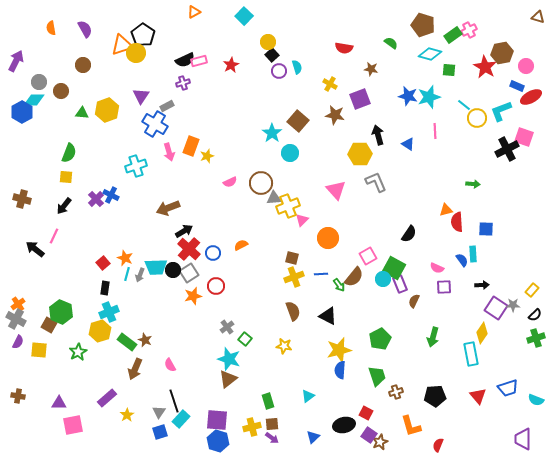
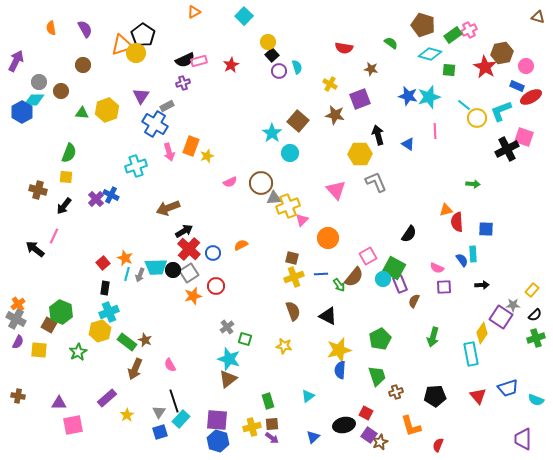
brown cross at (22, 199): moved 16 px right, 9 px up
purple square at (496, 308): moved 5 px right, 9 px down
green square at (245, 339): rotated 24 degrees counterclockwise
